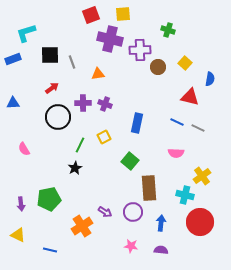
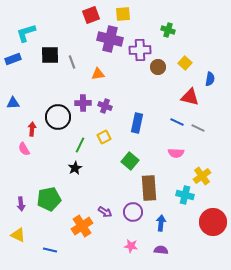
red arrow at (52, 88): moved 20 px left, 41 px down; rotated 48 degrees counterclockwise
purple cross at (105, 104): moved 2 px down
red circle at (200, 222): moved 13 px right
